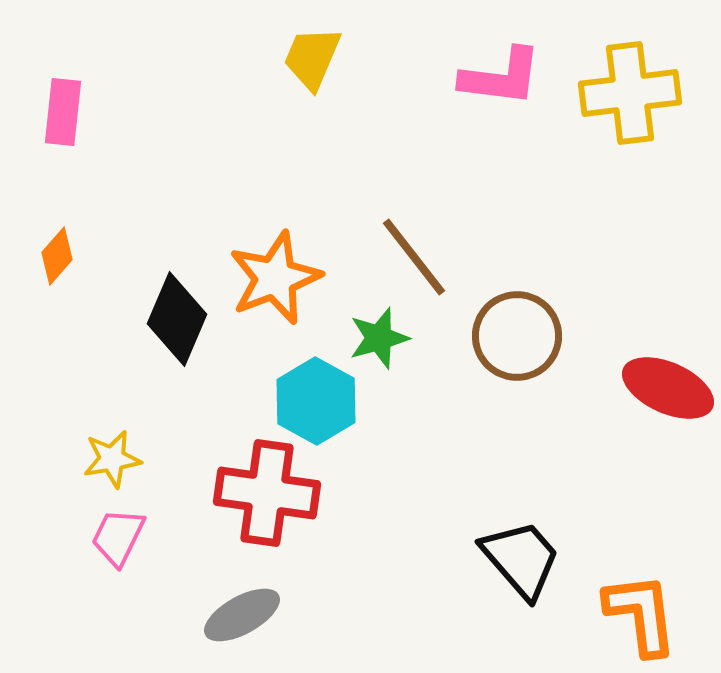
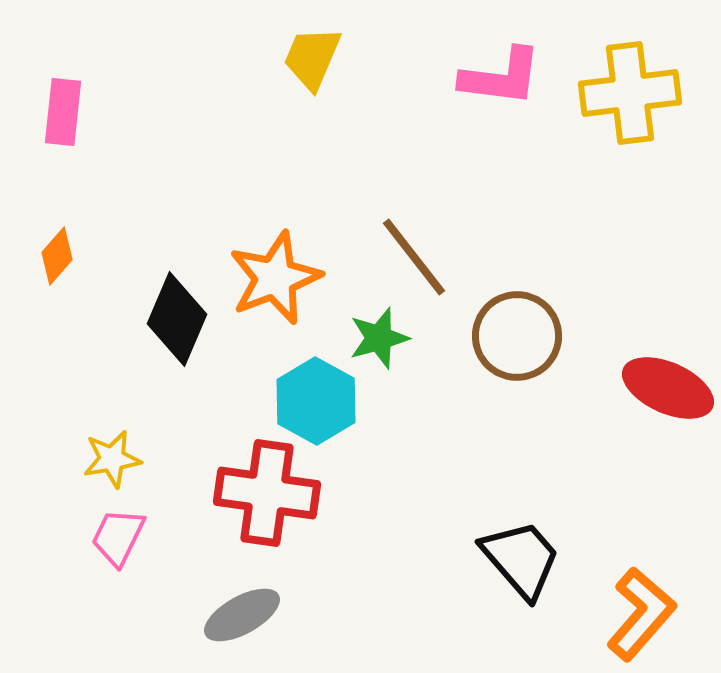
orange L-shape: rotated 48 degrees clockwise
